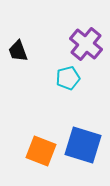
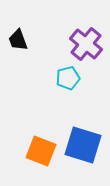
black trapezoid: moved 11 px up
